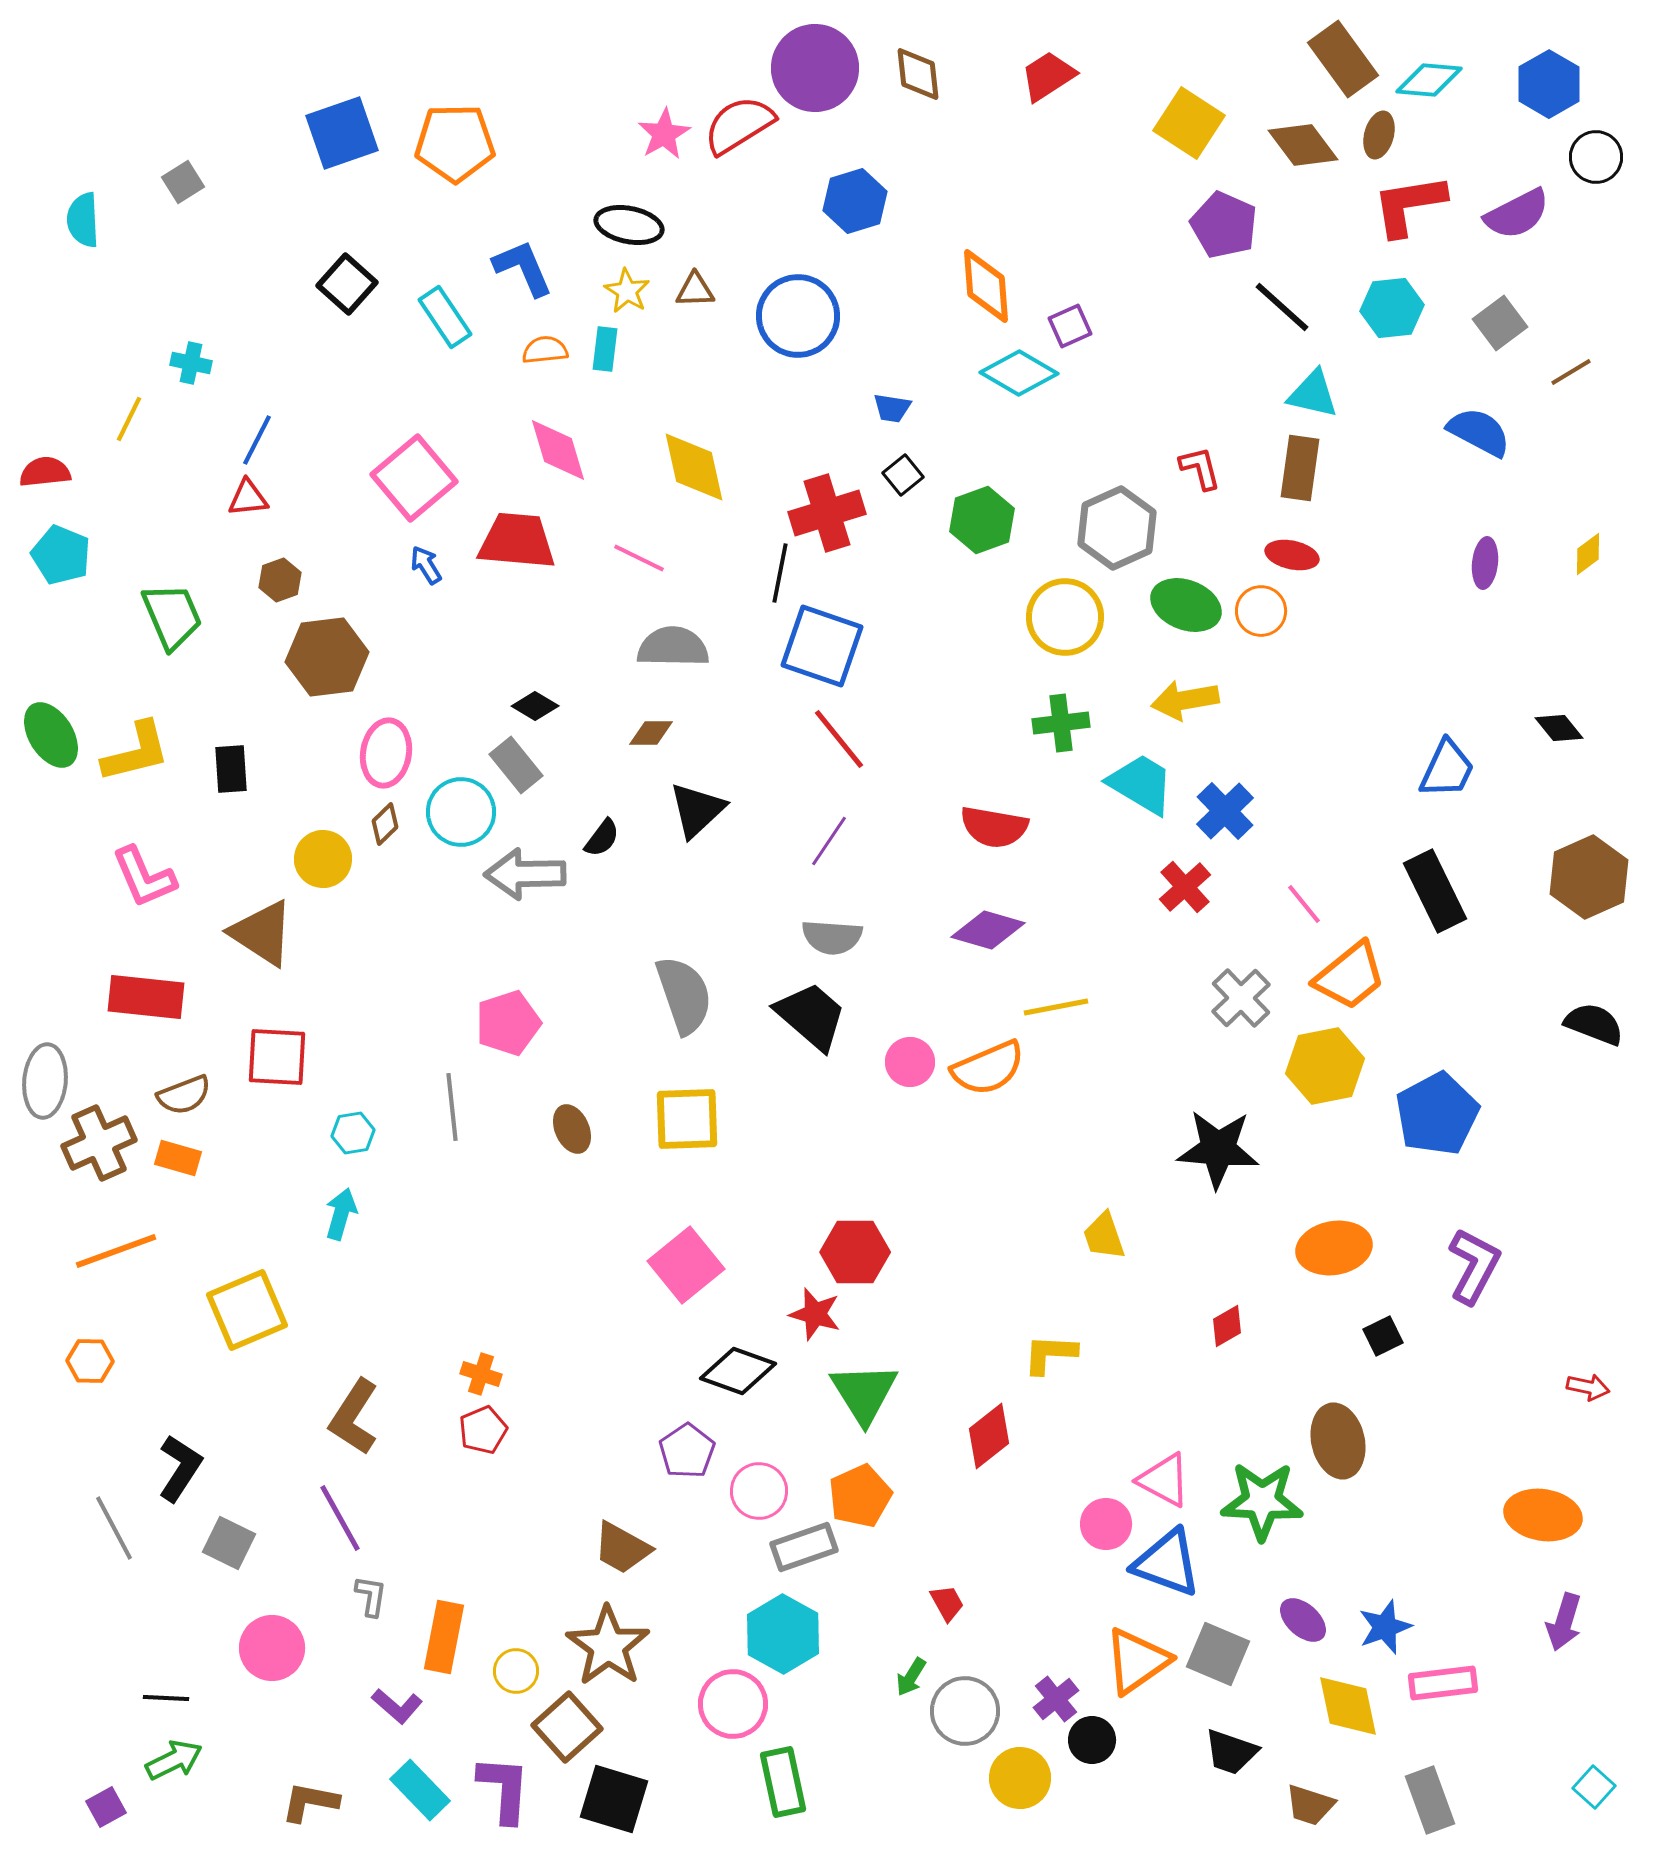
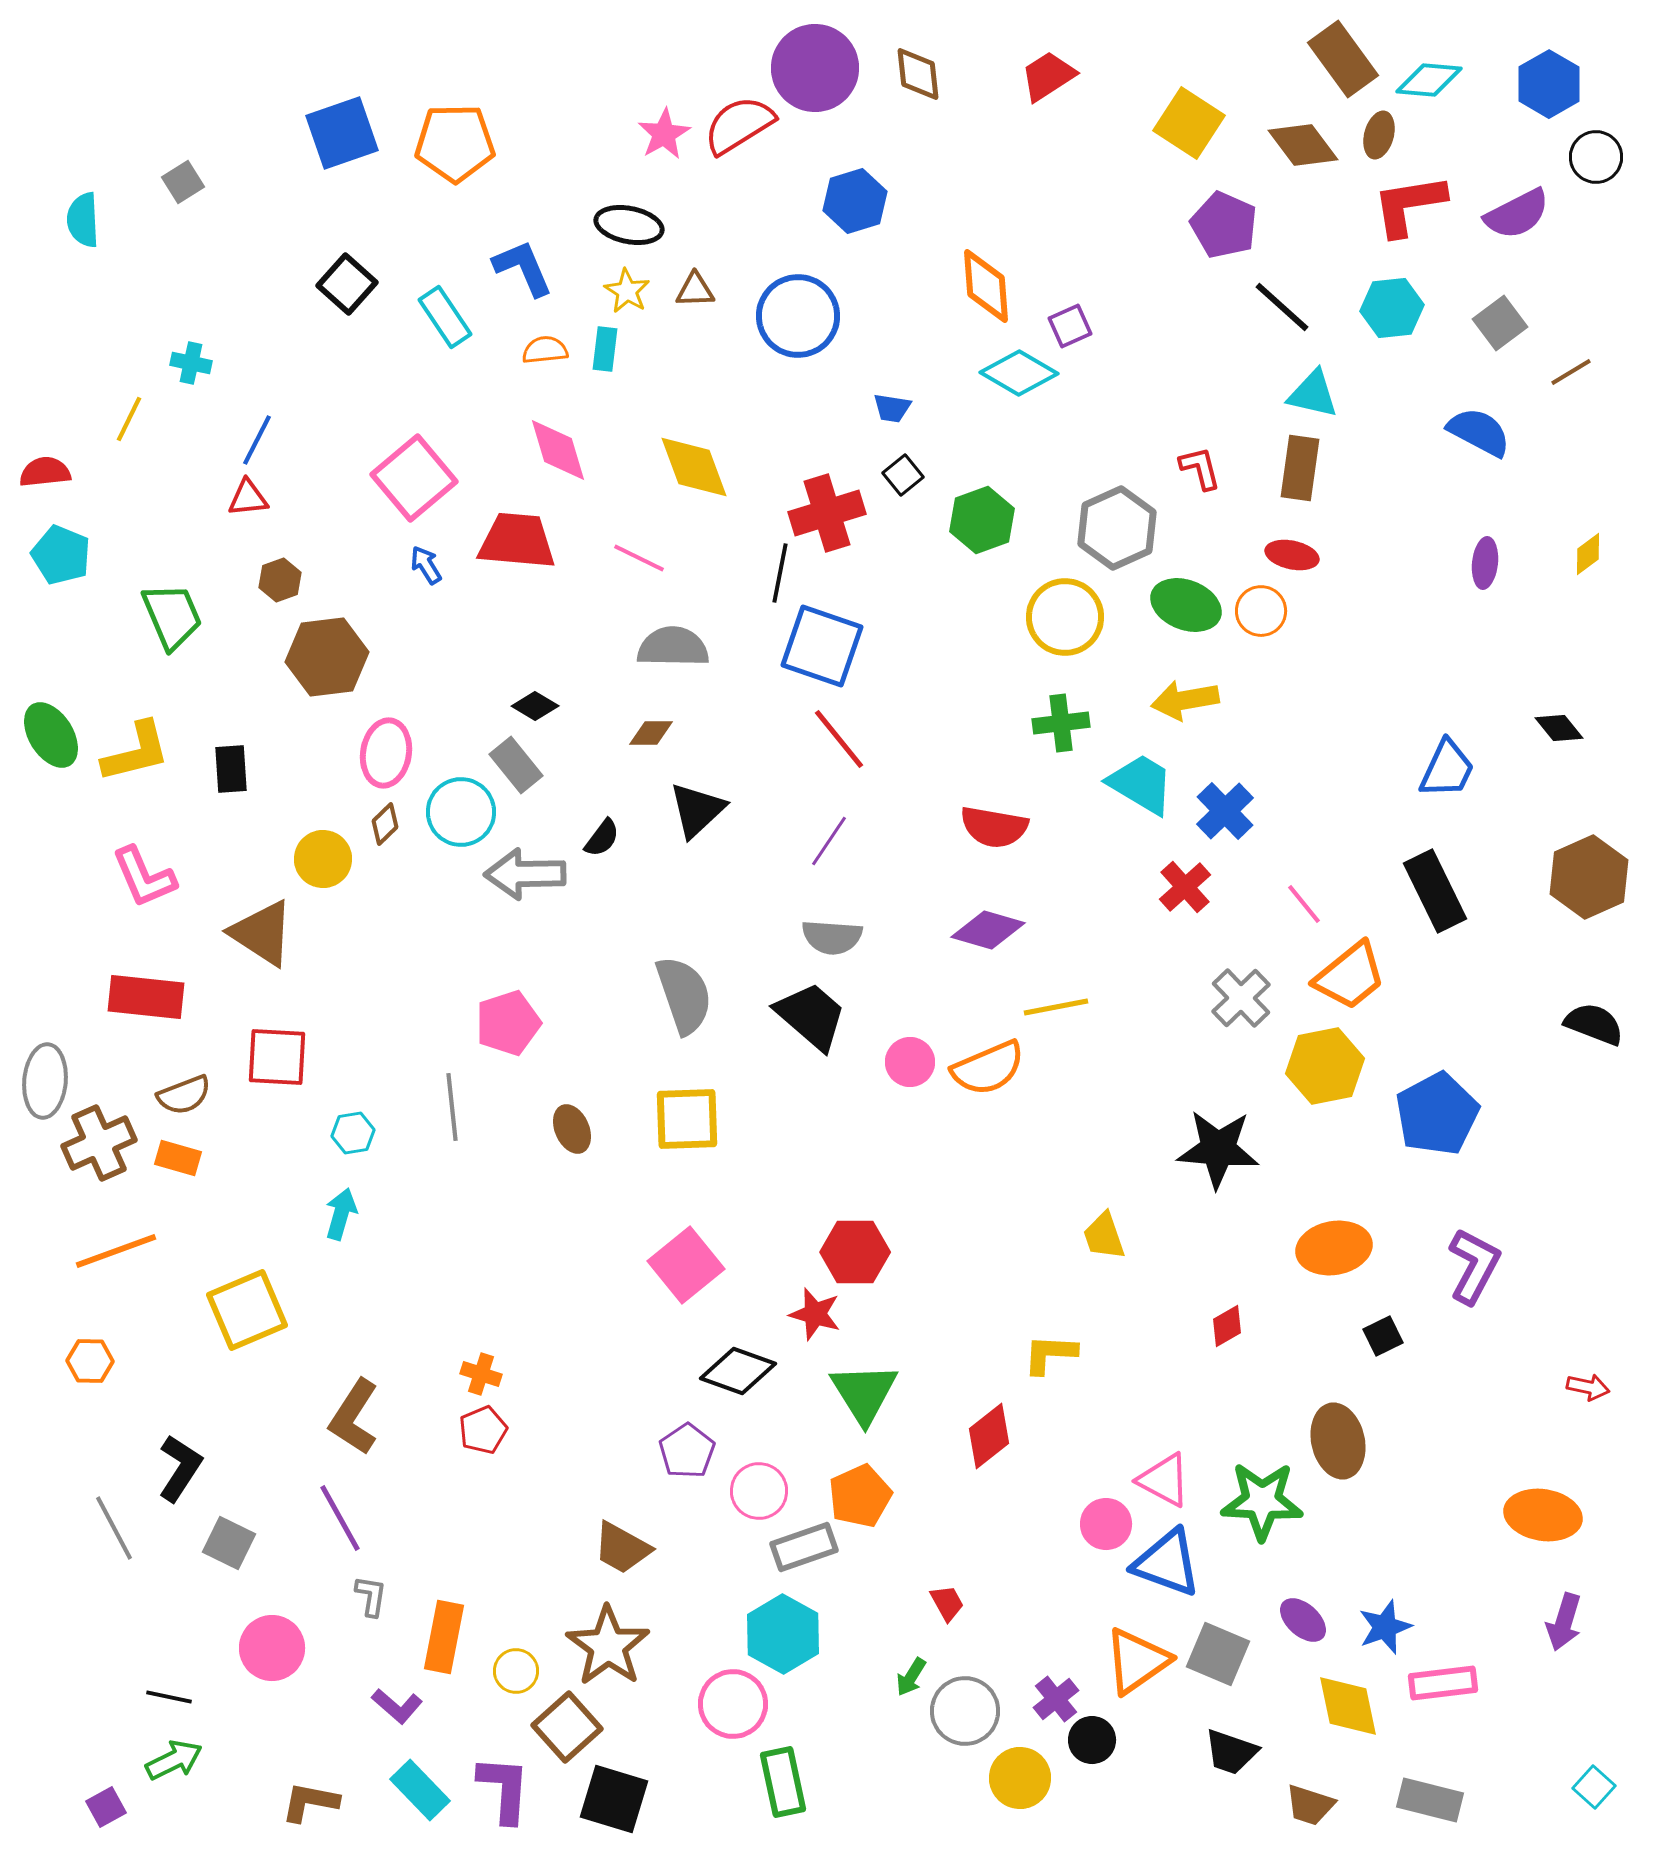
yellow diamond at (694, 467): rotated 8 degrees counterclockwise
black line at (166, 1698): moved 3 px right, 1 px up; rotated 9 degrees clockwise
gray rectangle at (1430, 1800): rotated 56 degrees counterclockwise
